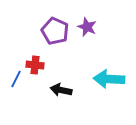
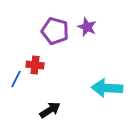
purple pentagon: rotated 8 degrees counterclockwise
cyan arrow: moved 2 px left, 9 px down
black arrow: moved 11 px left, 20 px down; rotated 135 degrees clockwise
